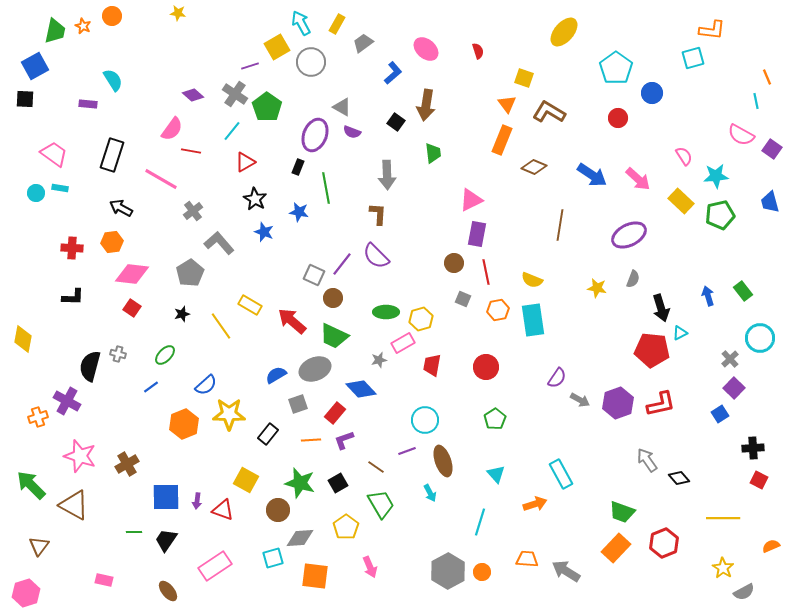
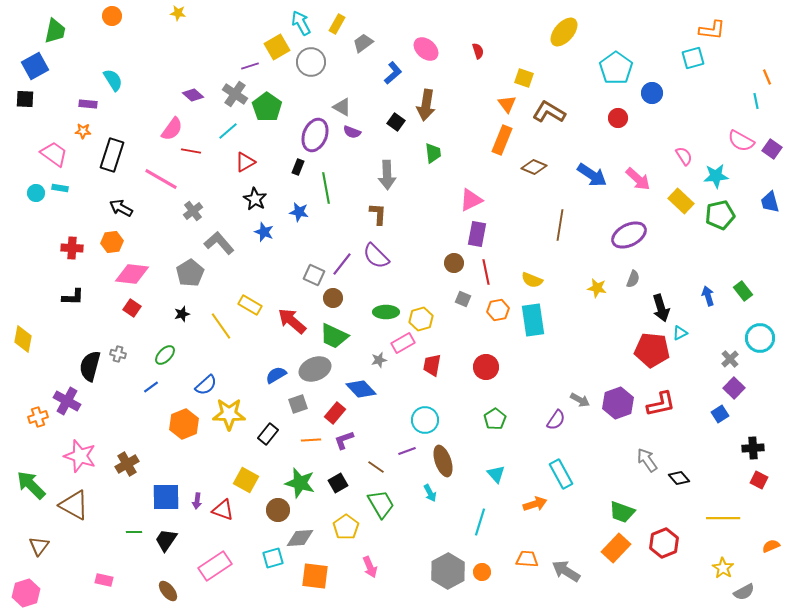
orange star at (83, 26): moved 105 px down; rotated 21 degrees counterclockwise
cyan line at (232, 131): moved 4 px left; rotated 10 degrees clockwise
pink semicircle at (741, 135): moved 6 px down
purple semicircle at (557, 378): moved 1 px left, 42 px down
